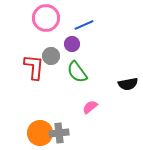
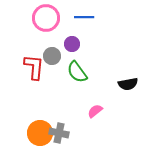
blue line: moved 8 px up; rotated 24 degrees clockwise
gray circle: moved 1 px right
pink semicircle: moved 5 px right, 4 px down
gray cross: rotated 18 degrees clockwise
